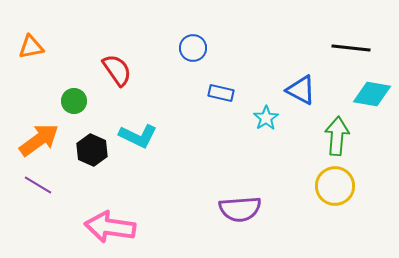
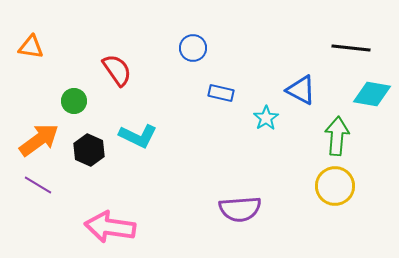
orange triangle: rotated 20 degrees clockwise
black hexagon: moved 3 px left
